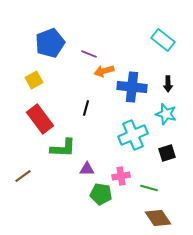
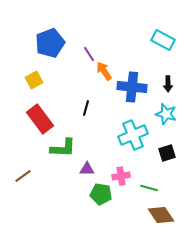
cyan rectangle: rotated 10 degrees counterclockwise
purple line: rotated 35 degrees clockwise
orange arrow: rotated 72 degrees clockwise
brown diamond: moved 3 px right, 3 px up
